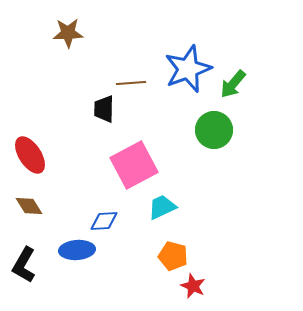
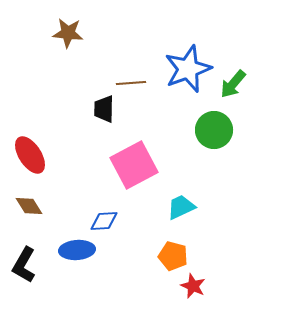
brown star: rotated 8 degrees clockwise
cyan trapezoid: moved 19 px right
